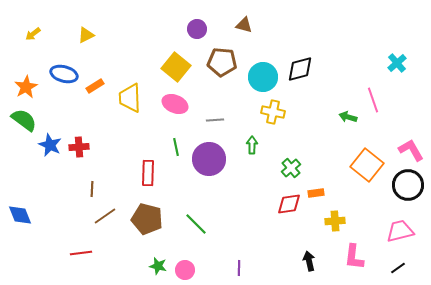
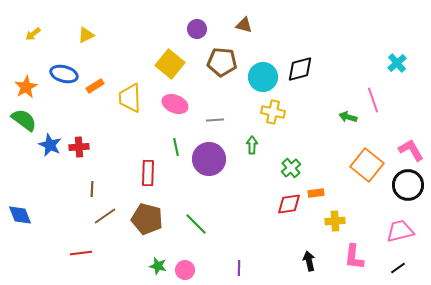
yellow square at (176, 67): moved 6 px left, 3 px up
